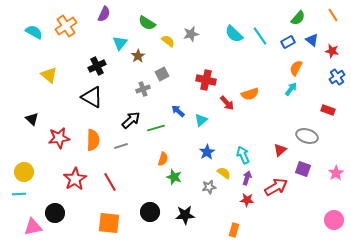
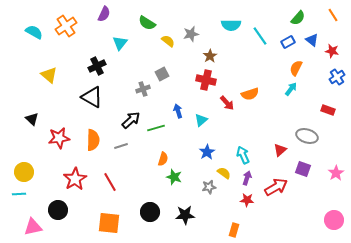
cyan semicircle at (234, 34): moved 3 px left, 9 px up; rotated 42 degrees counterclockwise
brown star at (138, 56): moved 72 px right
blue arrow at (178, 111): rotated 32 degrees clockwise
black circle at (55, 213): moved 3 px right, 3 px up
